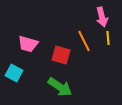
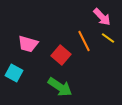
pink arrow: rotated 30 degrees counterclockwise
yellow line: rotated 48 degrees counterclockwise
red square: rotated 24 degrees clockwise
